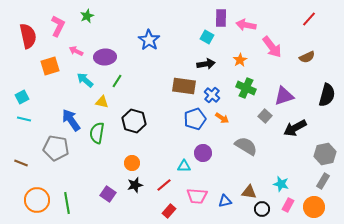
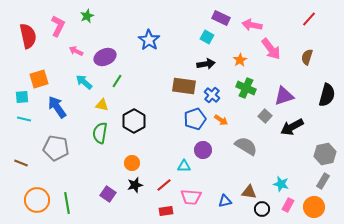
purple rectangle at (221, 18): rotated 66 degrees counterclockwise
pink arrow at (246, 25): moved 6 px right
pink arrow at (272, 47): moved 1 px left, 2 px down
purple ellipse at (105, 57): rotated 20 degrees counterclockwise
brown semicircle at (307, 57): rotated 133 degrees clockwise
orange square at (50, 66): moved 11 px left, 13 px down
cyan arrow at (85, 80): moved 1 px left, 2 px down
cyan square at (22, 97): rotated 24 degrees clockwise
yellow triangle at (102, 102): moved 3 px down
orange arrow at (222, 118): moved 1 px left, 2 px down
blue arrow at (71, 120): moved 14 px left, 13 px up
black hexagon at (134, 121): rotated 15 degrees clockwise
black arrow at (295, 128): moved 3 px left, 1 px up
green semicircle at (97, 133): moved 3 px right
purple circle at (203, 153): moved 3 px up
pink trapezoid at (197, 196): moved 6 px left, 1 px down
red rectangle at (169, 211): moved 3 px left; rotated 40 degrees clockwise
